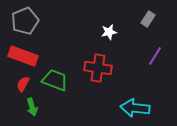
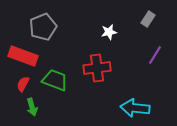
gray pentagon: moved 18 px right, 6 px down
purple line: moved 1 px up
red cross: moved 1 px left; rotated 16 degrees counterclockwise
